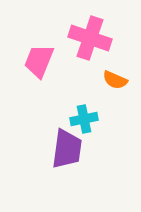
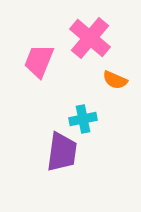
pink cross: rotated 21 degrees clockwise
cyan cross: moved 1 px left
purple trapezoid: moved 5 px left, 3 px down
